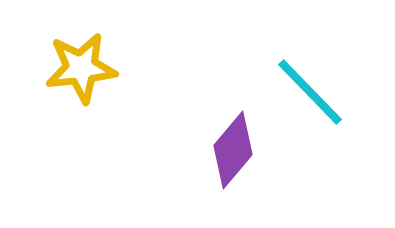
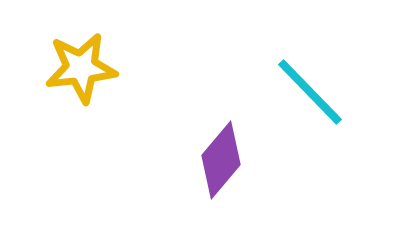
purple diamond: moved 12 px left, 10 px down
